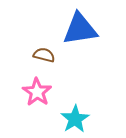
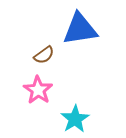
brown semicircle: rotated 130 degrees clockwise
pink star: moved 1 px right, 2 px up
